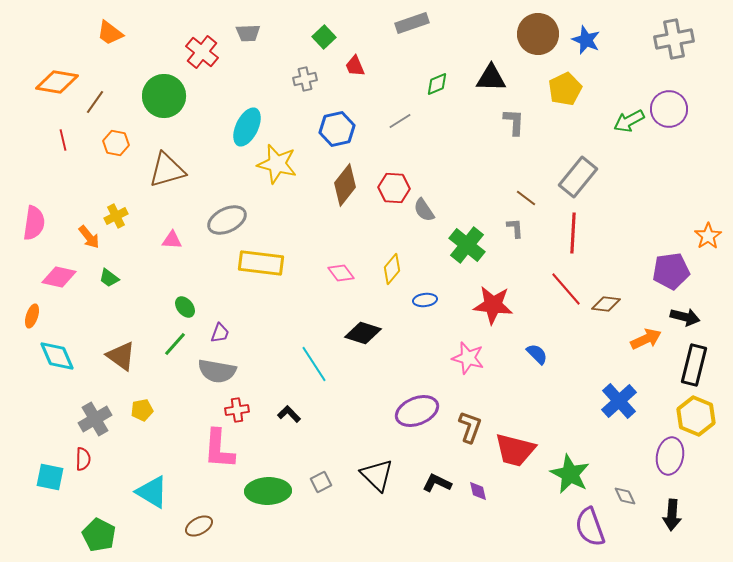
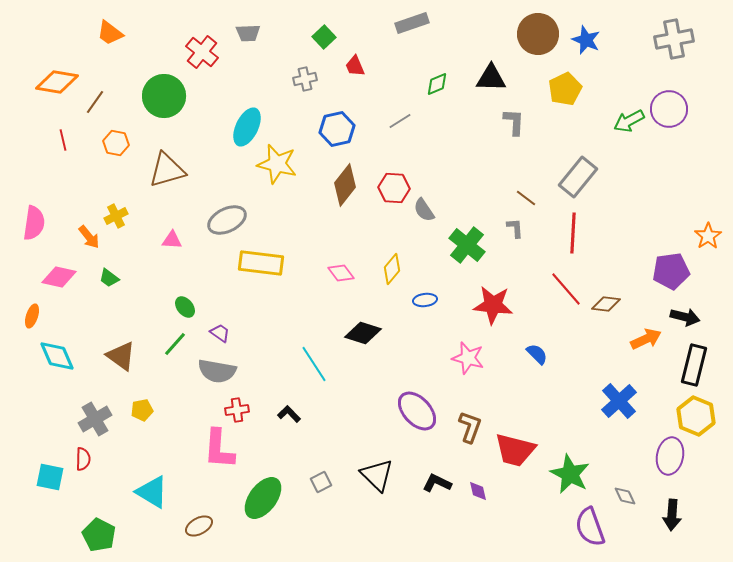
purple trapezoid at (220, 333): rotated 75 degrees counterclockwise
purple ellipse at (417, 411): rotated 69 degrees clockwise
green ellipse at (268, 491): moved 5 px left, 7 px down; rotated 51 degrees counterclockwise
